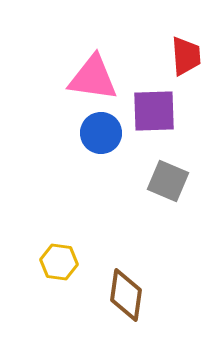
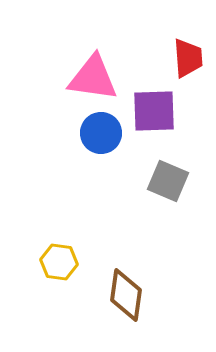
red trapezoid: moved 2 px right, 2 px down
